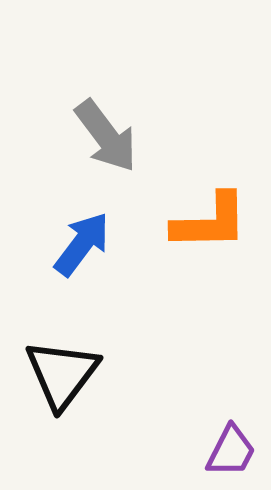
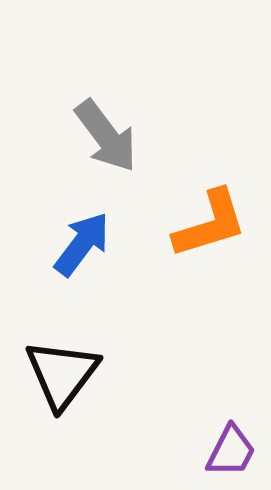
orange L-shape: moved 2 px down; rotated 16 degrees counterclockwise
